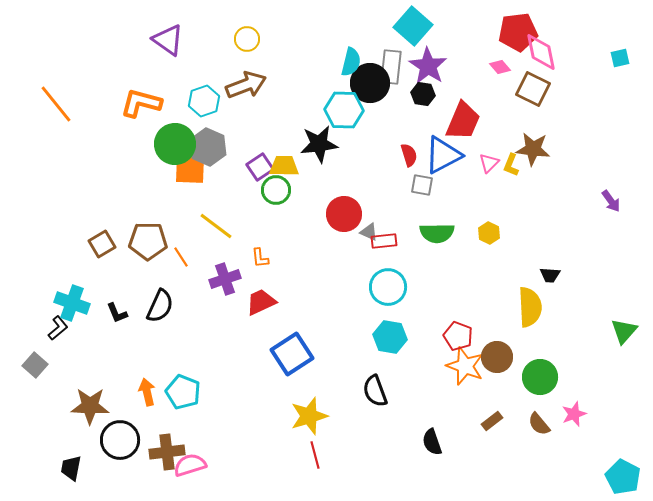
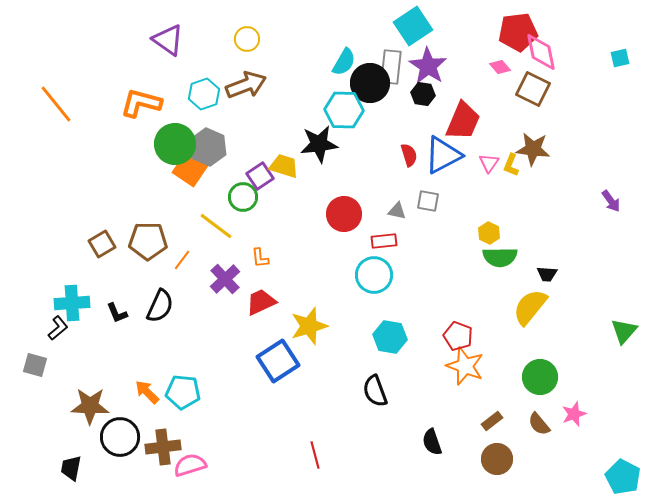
cyan square at (413, 26): rotated 15 degrees clockwise
cyan semicircle at (351, 62): moved 7 px left; rotated 16 degrees clockwise
cyan hexagon at (204, 101): moved 7 px up
pink triangle at (489, 163): rotated 10 degrees counterclockwise
yellow trapezoid at (284, 166): rotated 16 degrees clockwise
purple square at (260, 167): moved 9 px down
orange square at (190, 169): rotated 32 degrees clockwise
gray square at (422, 185): moved 6 px right, 16 px down
green circle at (276, 190): moved 33 px left, 7 px down
gray triangle at (369, 232): moved 28 px right, 21 px up; rotated 12 degrees counterclockwise
green semicircle at (437, 233): moved 63 px right, 24 px down
orange line at (181, 257): moved 1 px right, 3 px down; rotated 70 degrees clockwise
black trapezoid at (550, 275): moved 3 px left, 1 px up
purple cross at (225, 279): rotated 24 degrees counterclockwise
cyan circle at (388, 287): moved 14 px left, 12 px up
cyan cross at (72, 303): rotated 24 degrees counterclockwise
yellow semicircle at (530, 307): rotated 138 degrees counterclockwise
blue square at (292, 354): moved 14 px left, 7 px down
brown circle at (497, 357): moved 102 px down
gray square at (35, 365): rotated 25 degrees counterclockwise
orange arrow at (147, 392): rotated 32 degrees counterclockwise
cyan pentagon at (183, 392): rotated 16 degrees counterclockwise
yellow star at (309, 416): moved 90 px up
black circle at (120, 440): moved 3 px up
brown cross at (167, 452): moved 4 px left, 5 px up
